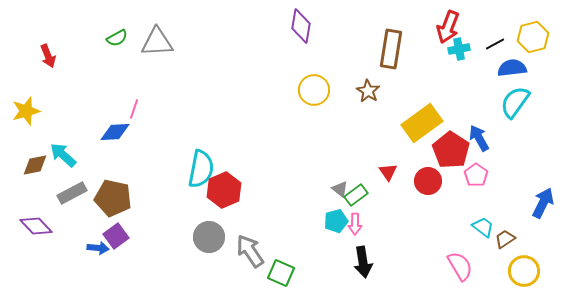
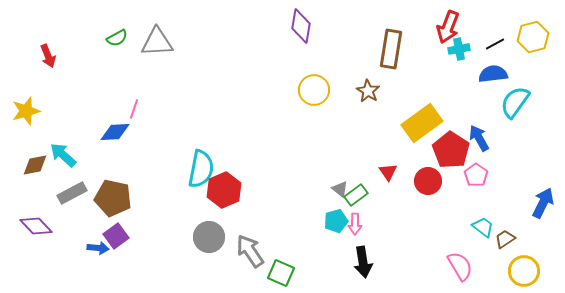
blue semicircle at (512, 68): moved 19 px left, 6 px down
